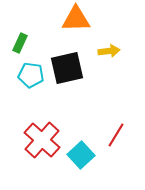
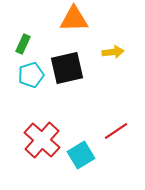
orange triangle: moved 2 px left
green rectangle: moved 3 px right, 1 px down
yellow arrow: moved 4 px right, 1 px down
cyan pentagon: rotated 25 degrees counterclockwise
red line: moved 4 px up; rotated 25 degrees clockwise
cyan square: rotated 12 degrees clockwise
